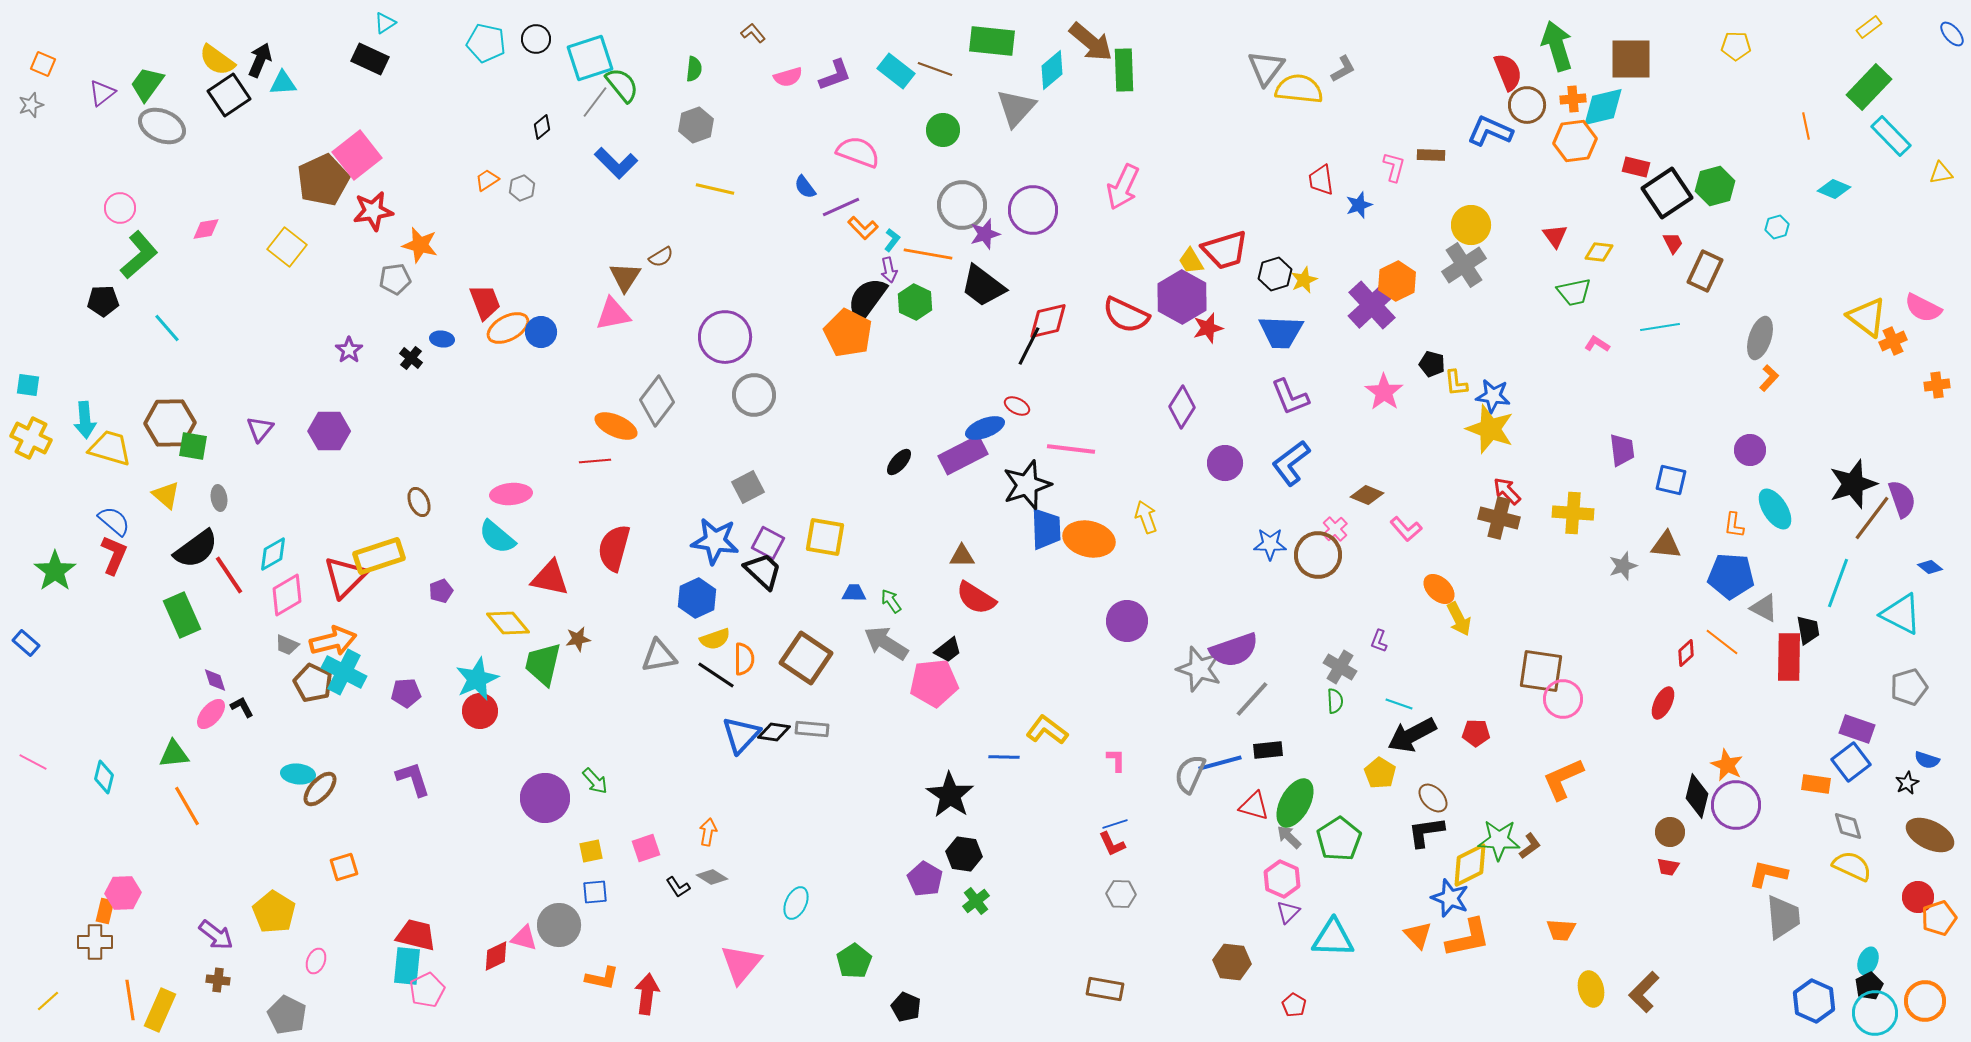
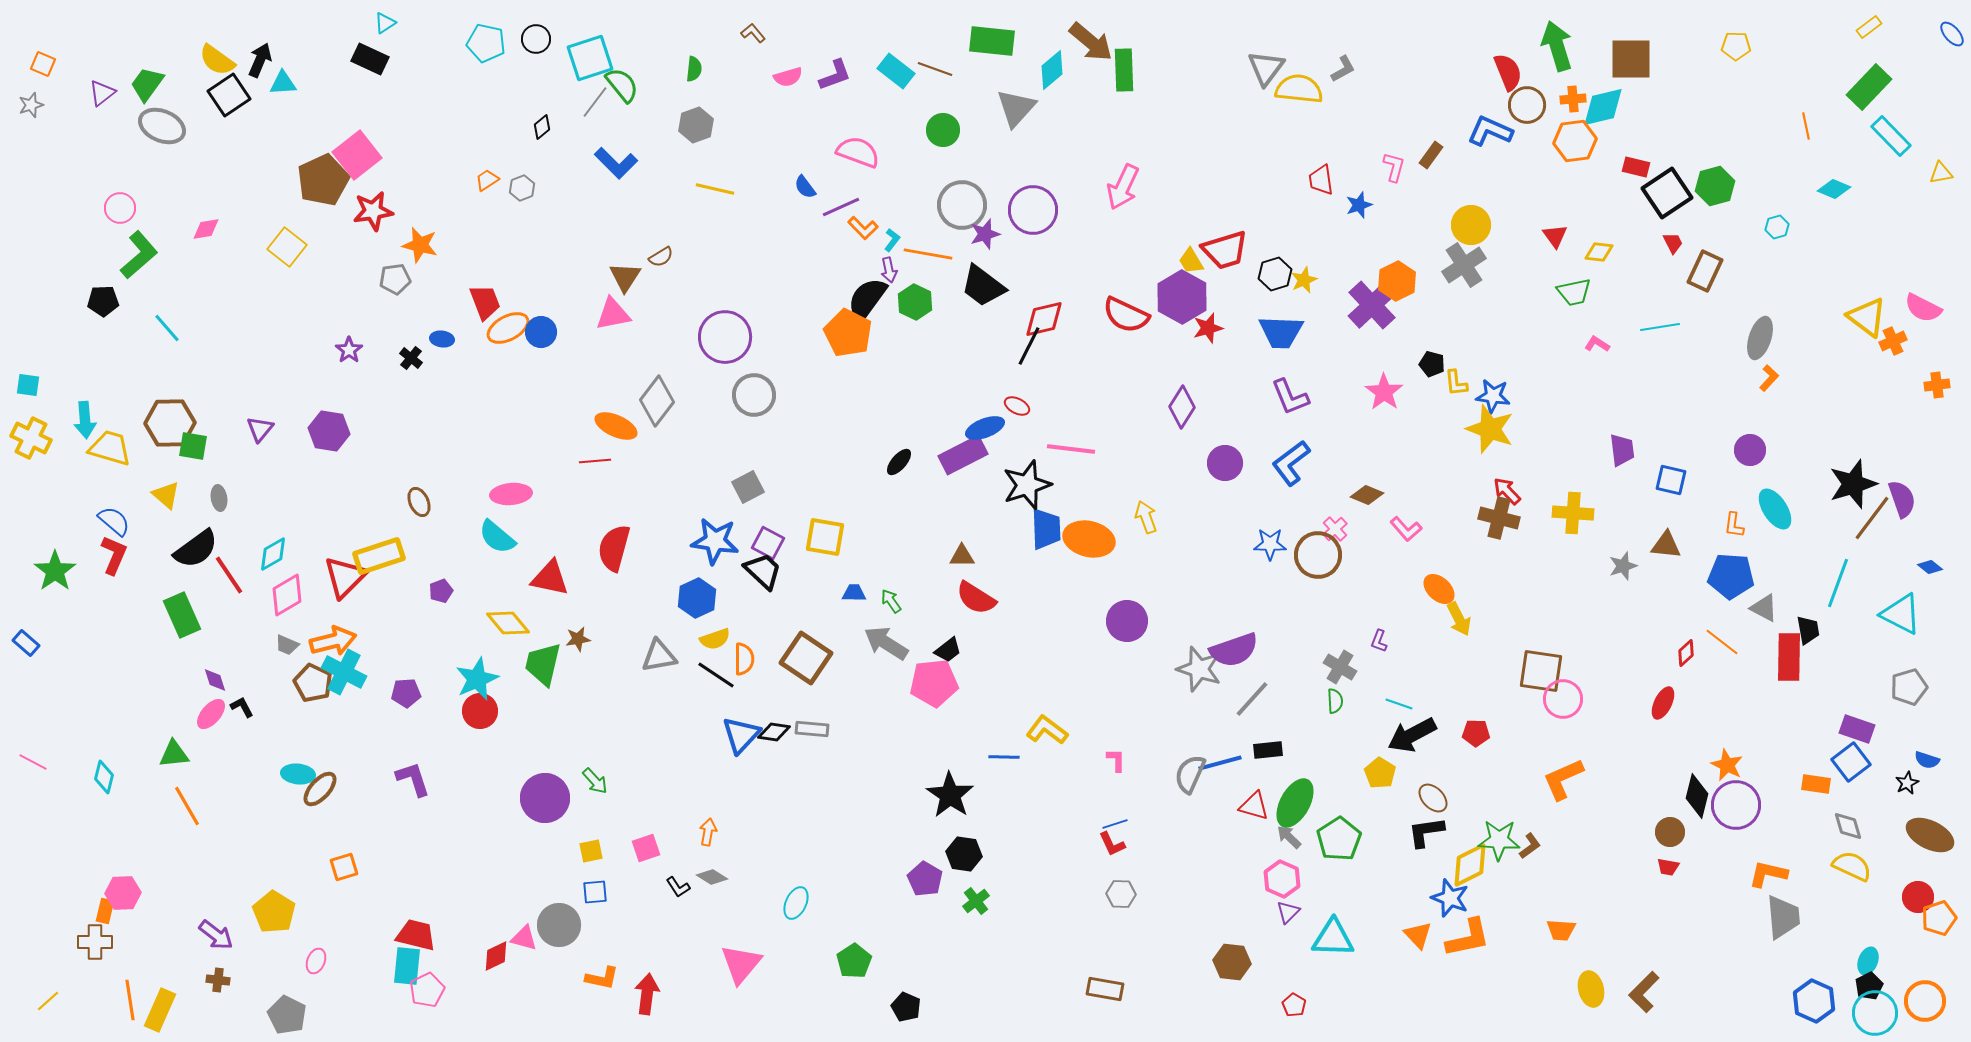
brown rectangle at (1431, 155): rotated 56 degrees counterclockwise
red diamond at (1048, 321): moved 4 px left, 2 px up
purple hexagon at (329, 431): rotated 9 degrees clockwise
